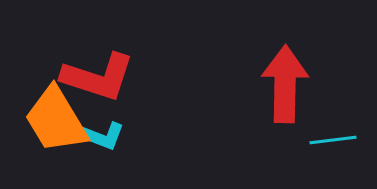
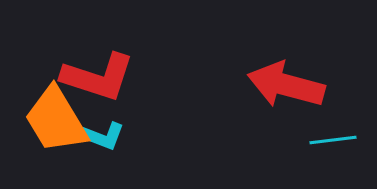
red arrow: moved 1 px right, 1 px down; rotated 76 degrees counterclockwise
